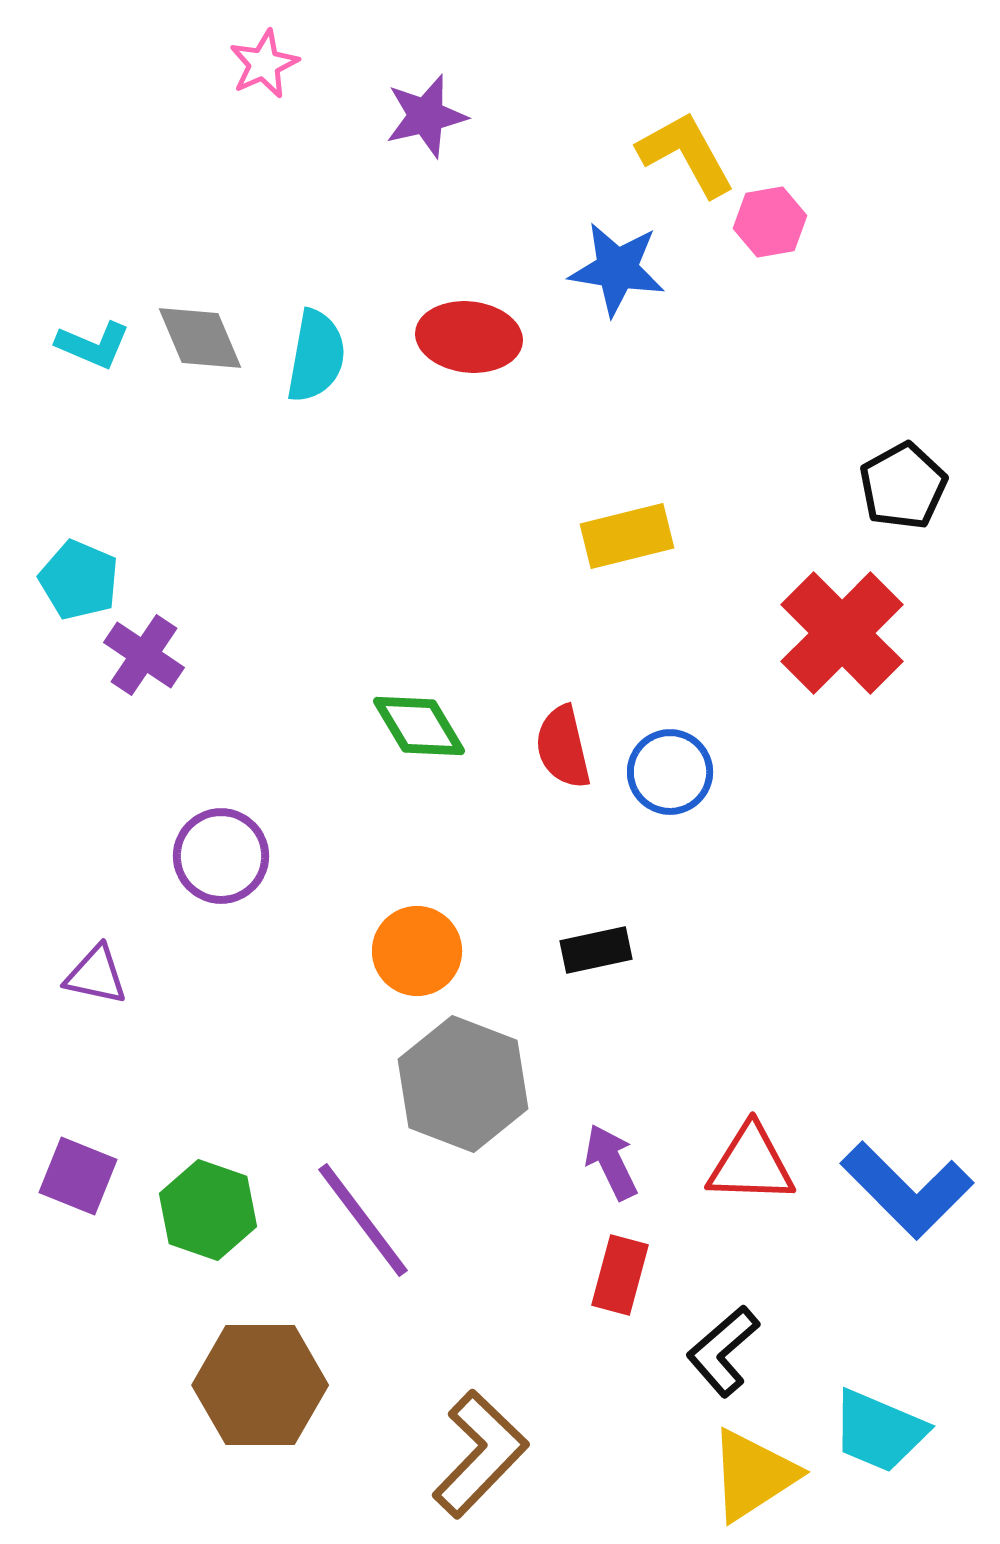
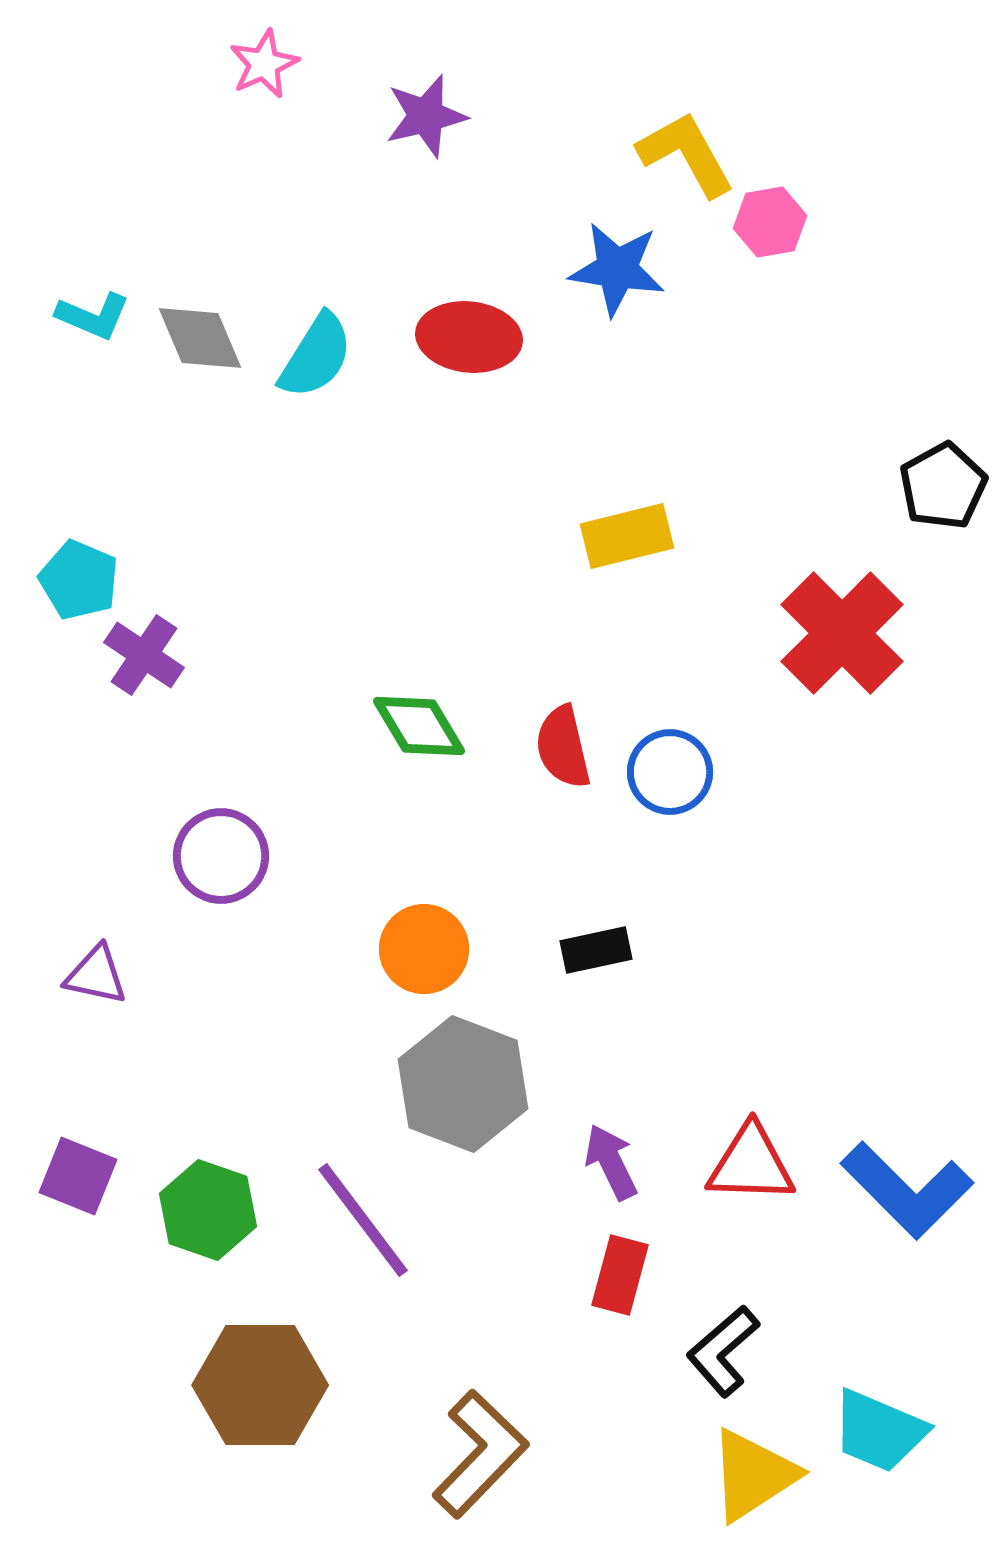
cyan L-shape: moved 29 px up
cyan semicircle: rotated 22 degrees clockwise
black pentagon: moved 40 px right
orange circle: moved 7 px right, 2 px up
